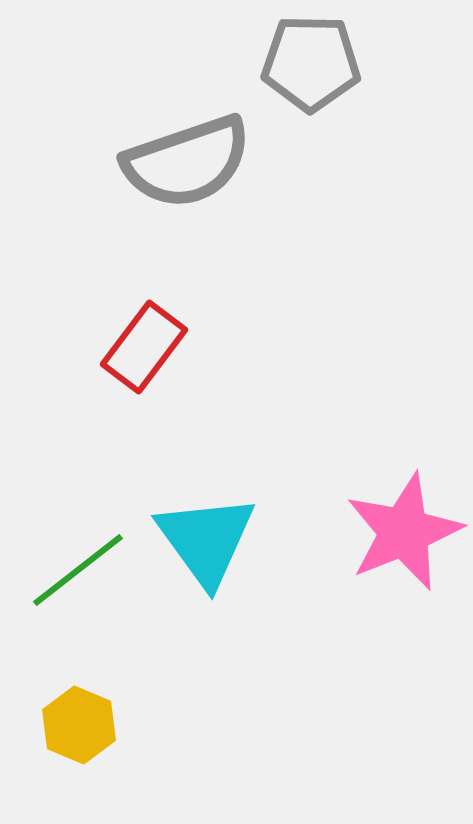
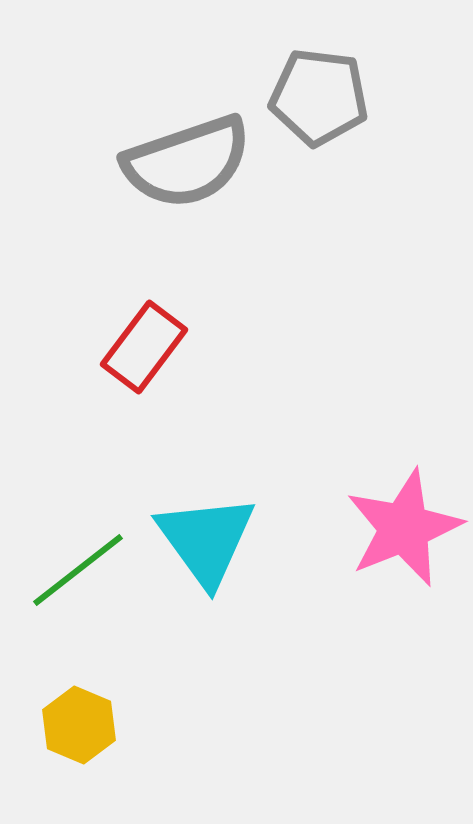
gray pentagon: moved 8 px right, 34 px down; rotated 6 degrees clockwise
pink star: moved 4 px up
